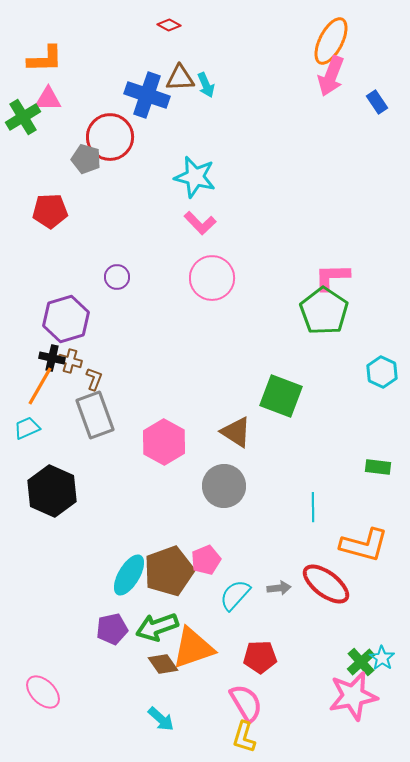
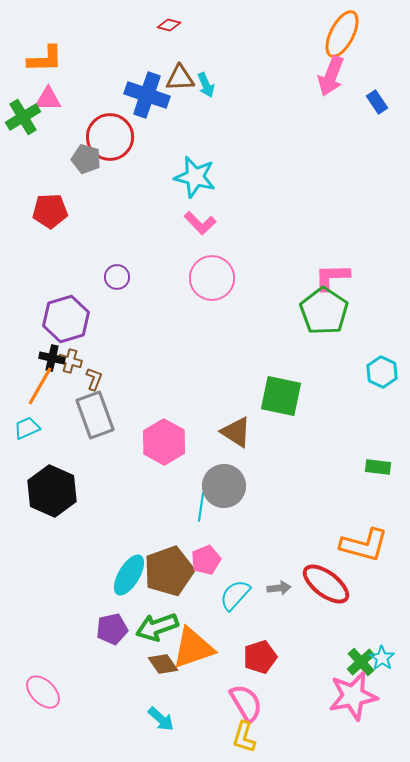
red diamond at (169, 25): rotated 15 degrees counterclockwise
orange ellipse at (331, 41): moved 11 px right, 7 px up
green square at (281, 396): rotated 9 degrees counterclockwise
cyan line at (313, 507): moved 112 px left; rotated 8 degrees clockwise
red pentagon at (260, 657): rotated 16 degrees counterclockwise
